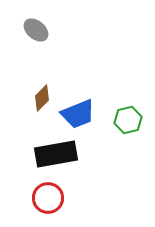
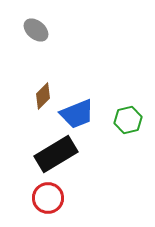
brown diamond: moved 1 px right, 2 px up
blue trapezoid: moved 1 px left
black rectangle: rotated 21 degrees counterclockwise
